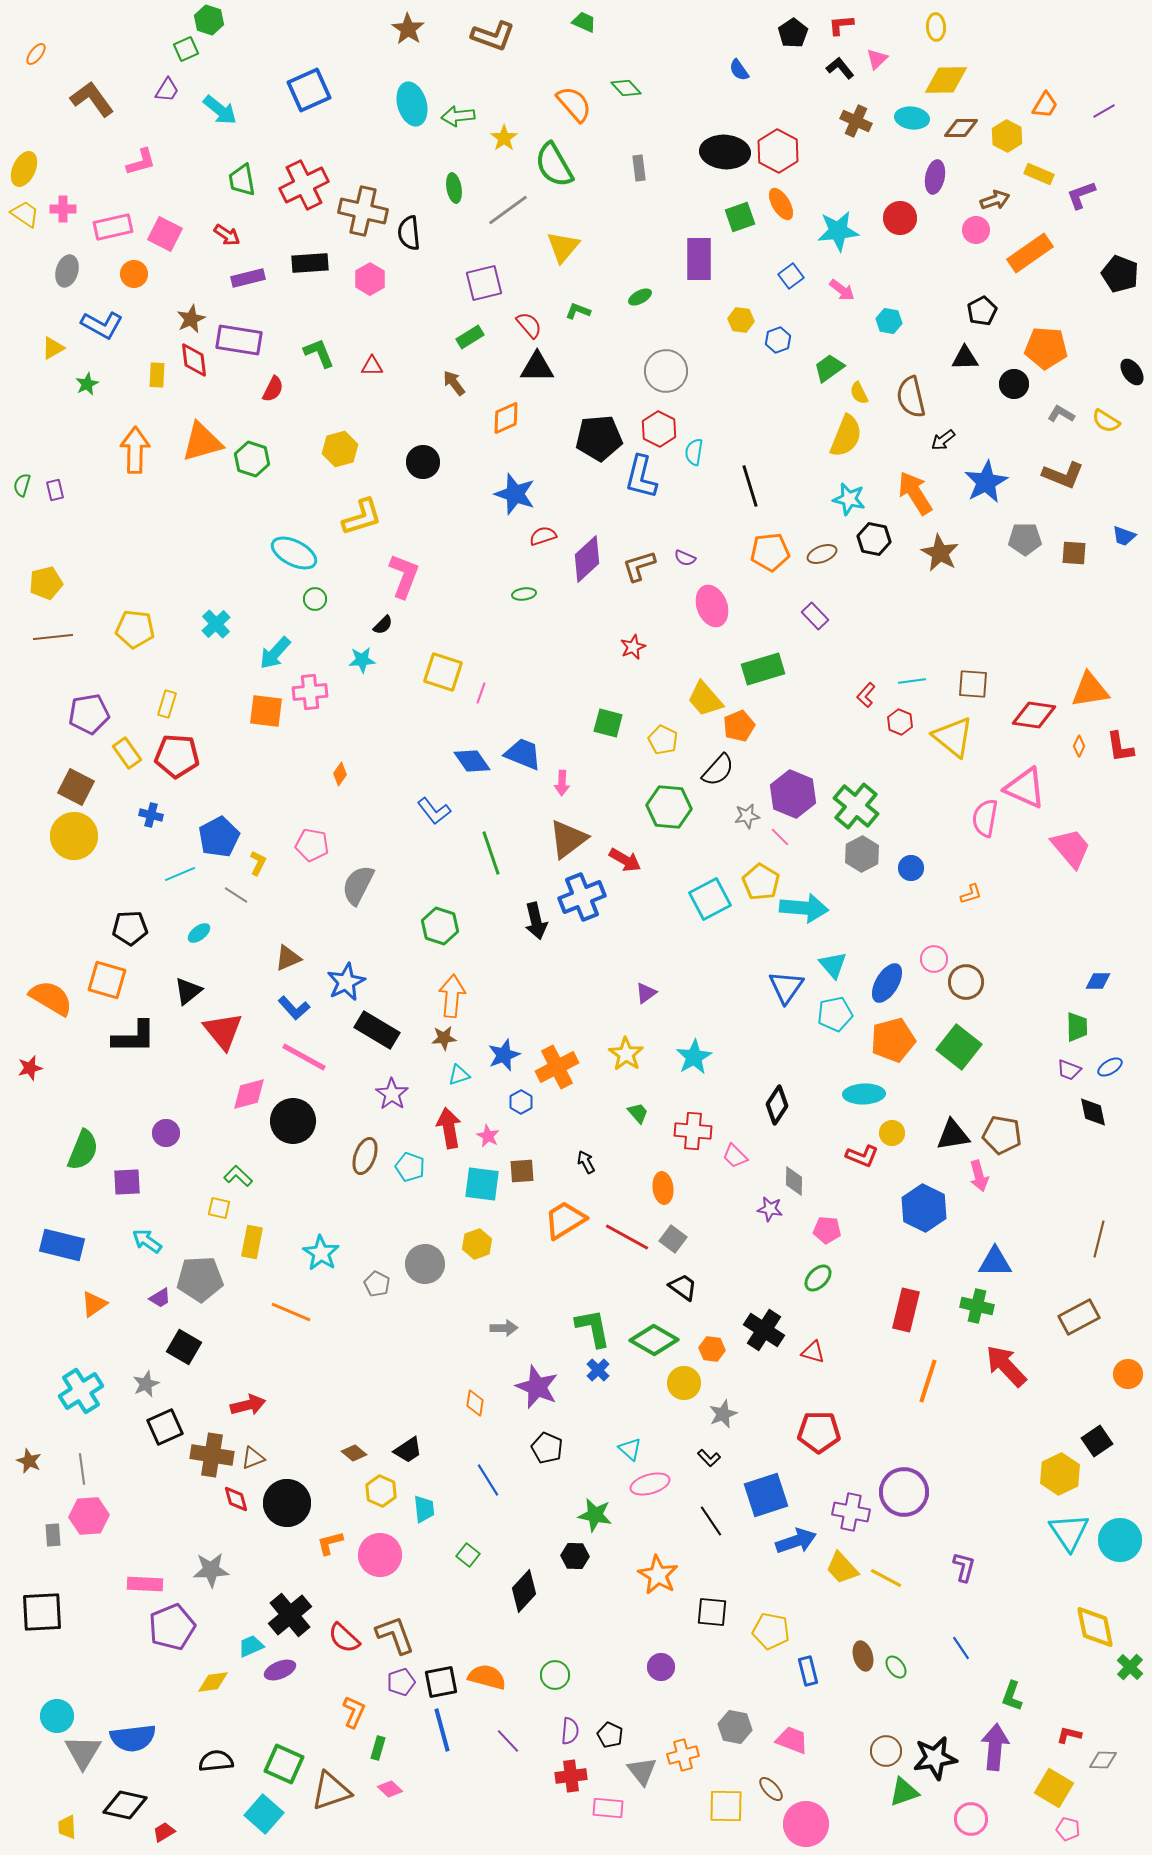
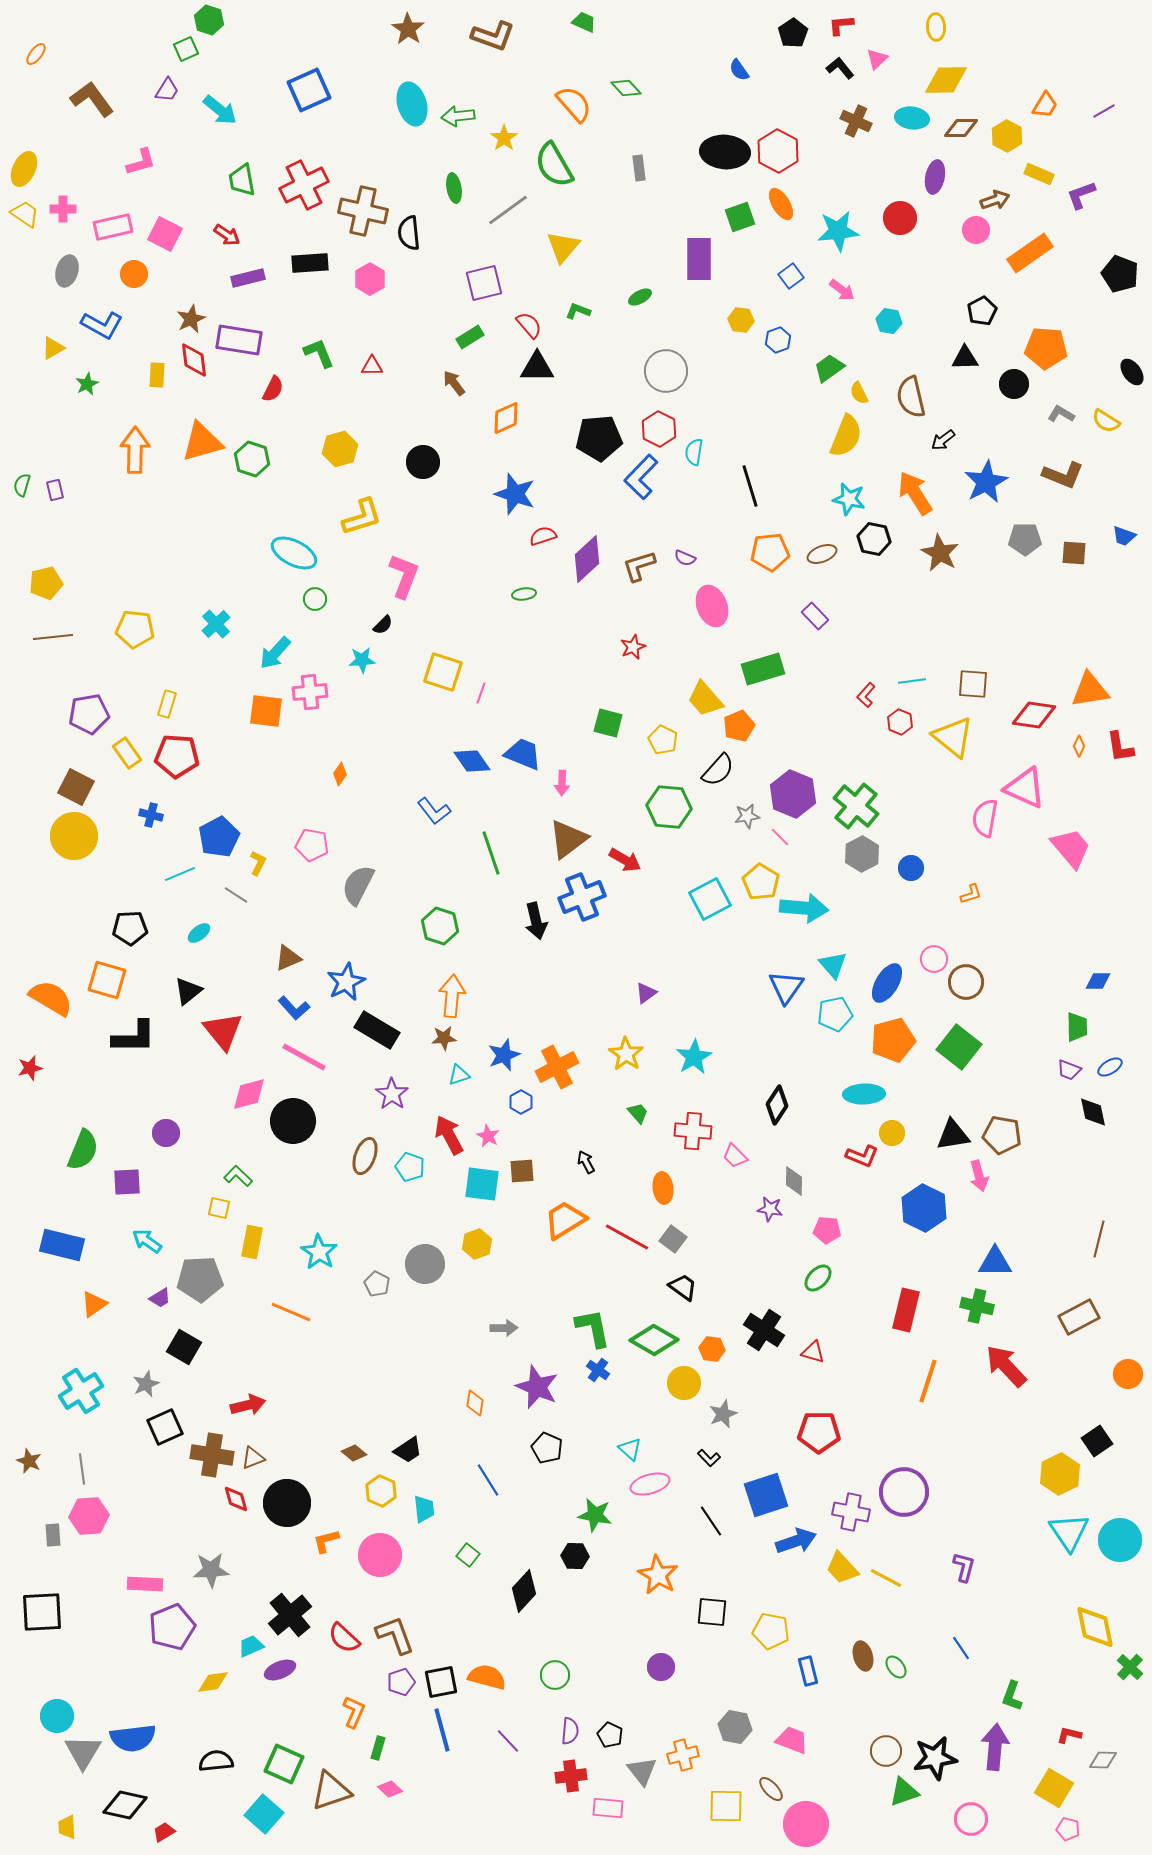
blue L-shape at (641, 477): rotated 30 degrees clockwise
red arrow at (449, 1128): moved 7 px down; rotated 18 degrees counterclockwise
cyan star at (321, 1253): moved 2 px left, 1 px up
blue cross at (598, 1370): rotated 10 degrees counterclockwise
orange L-shape at (330, 1543): moved 4 px left, 2 px up
